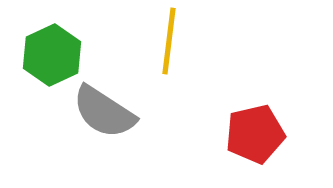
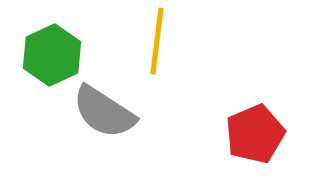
yellow line: moved 12 px left
red pentagon: rotated 10 degrees counterclockwise
